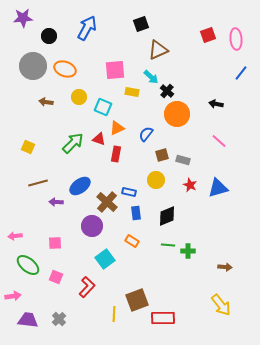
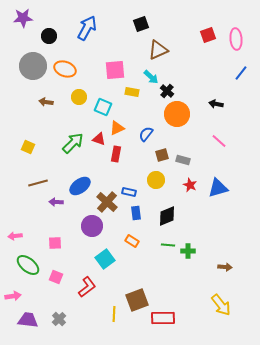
red L-shape at (87, 287): rotated 10 degrees clockwise
